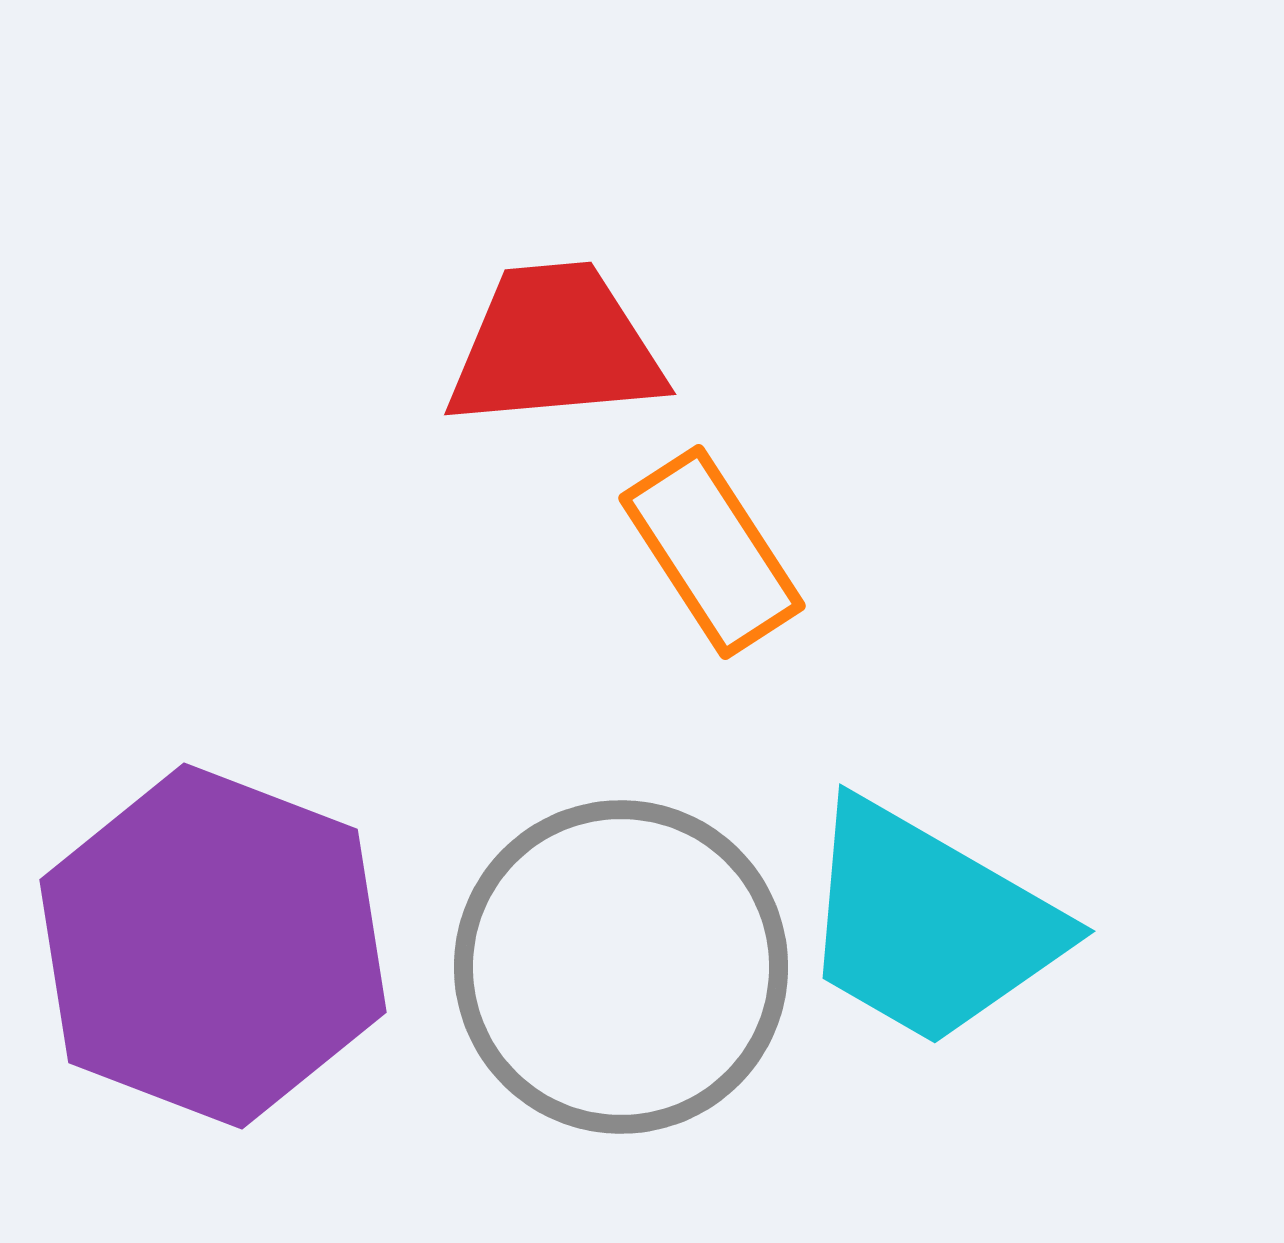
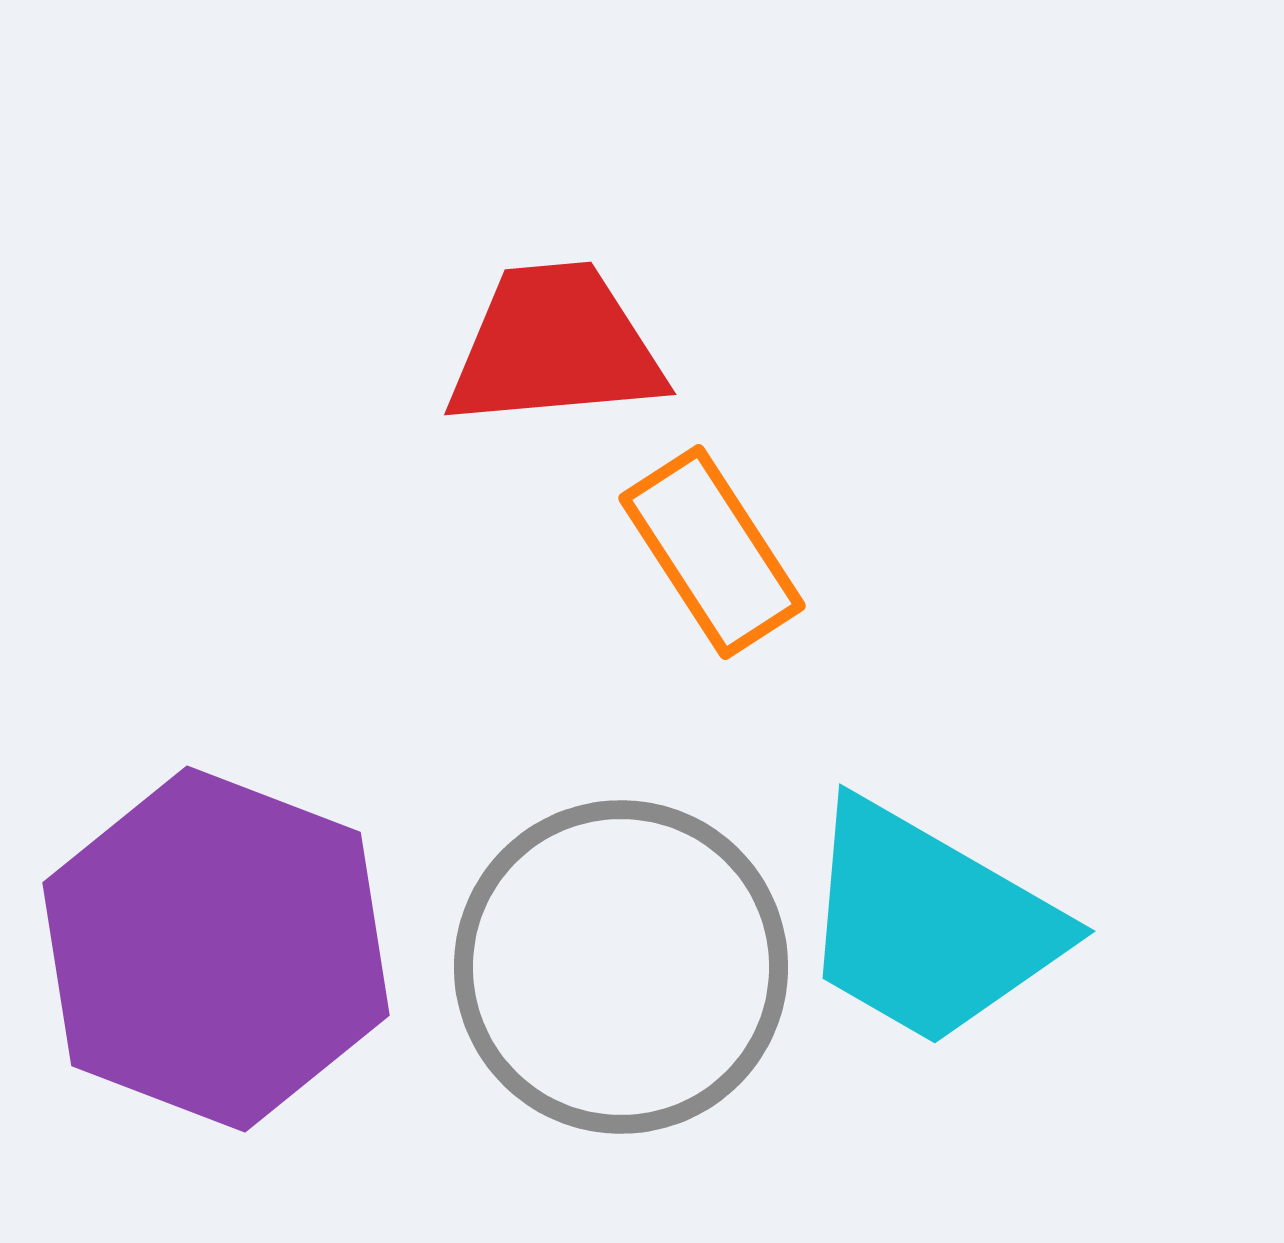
purple hexagon: moved 3 px right, 3 px down
